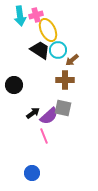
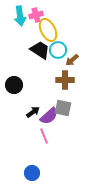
black arrow: moved 1 px up
